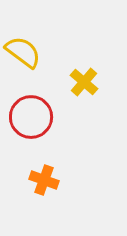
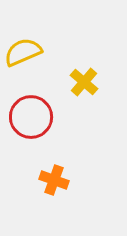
yellow semicircle: rotated 60 degrees counterclockwise
orange cross: moved 10 px right
